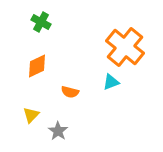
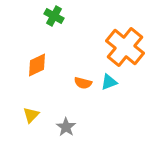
green cross: moved 13 px right, 6 px up
orange diamond: moved 1 px up
cyan triangle: moved 2 px left
orange semicircle: moved 13 px right, 9 px up
gray star: moved 8 px right, 4 px up
